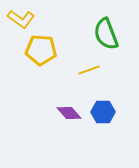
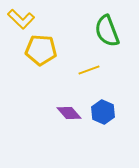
yellow L-shape: rotated 8 degrees clockwise
green semicircle: moved 1 px right, 3 px up
blue hexagon: rotated 25 degrees clockwise
